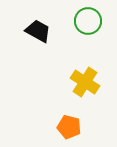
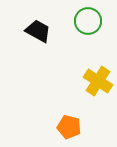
yellow cross: moved 13 px right, 1 px up
